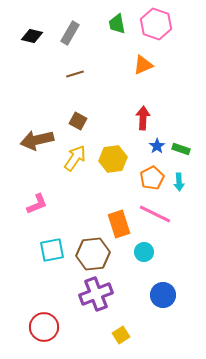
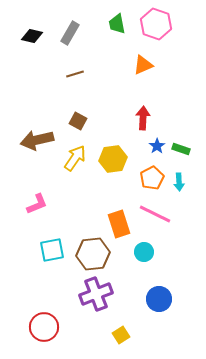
blue circle: moved 4 px left, 4 px down
